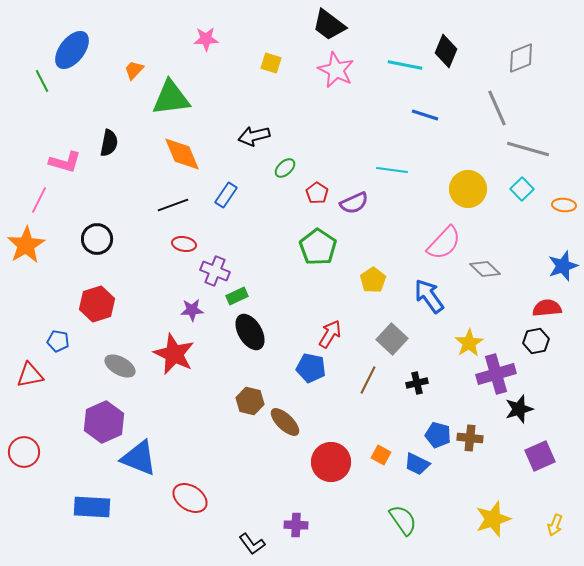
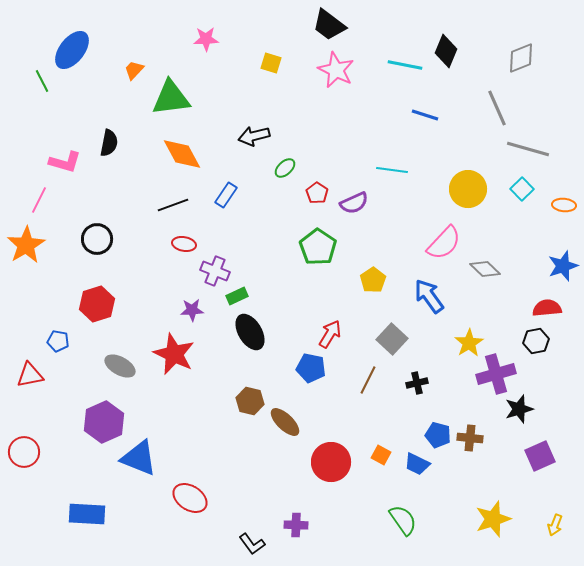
orange diamond at (182, 154): rotated 6 degrees counterclockwise
blue rectangle at (92, 507): moved 5 px left, 7 px down
